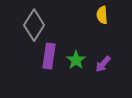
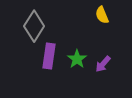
yellow semicircle: rotated 18 degrees counterclockwise
gray diamond: moved 1 px down
green star: moved 1 px right, 1 px up
